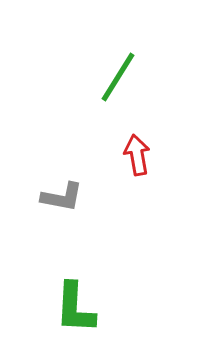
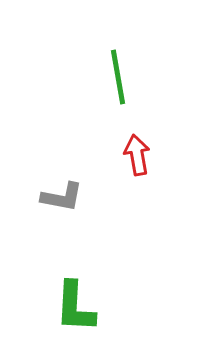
green line: rotated 42 degrees counterclockwise
green L-shape: moved 1 px up
